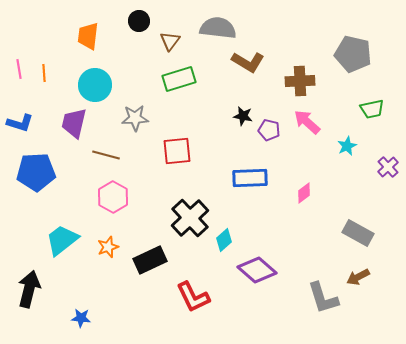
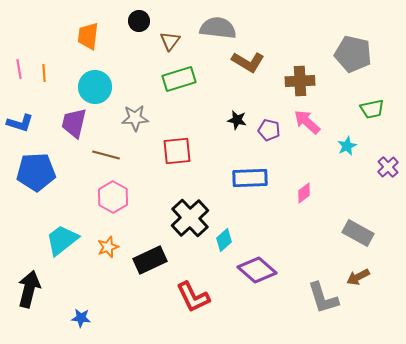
cyan circle: moved 2 px down
black star: moved 6 px left, 4 px down
